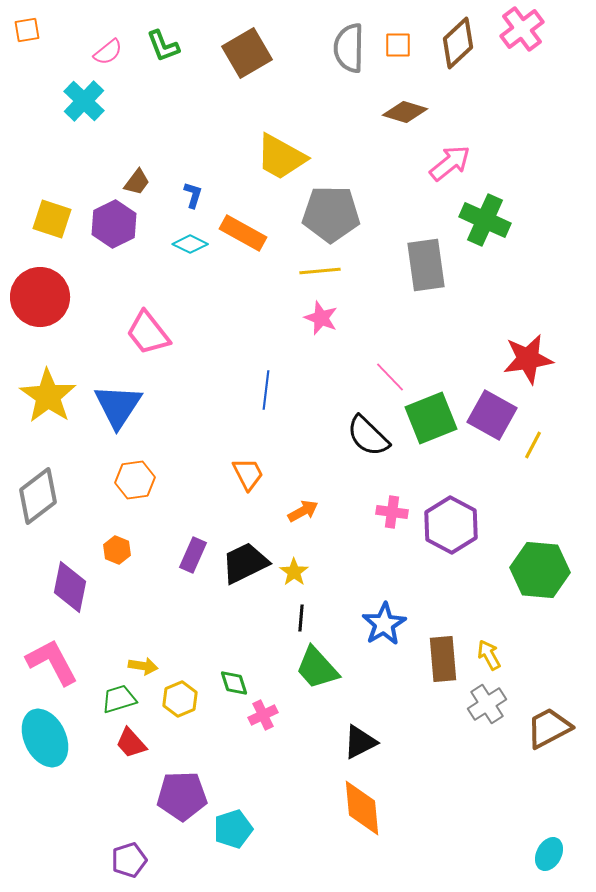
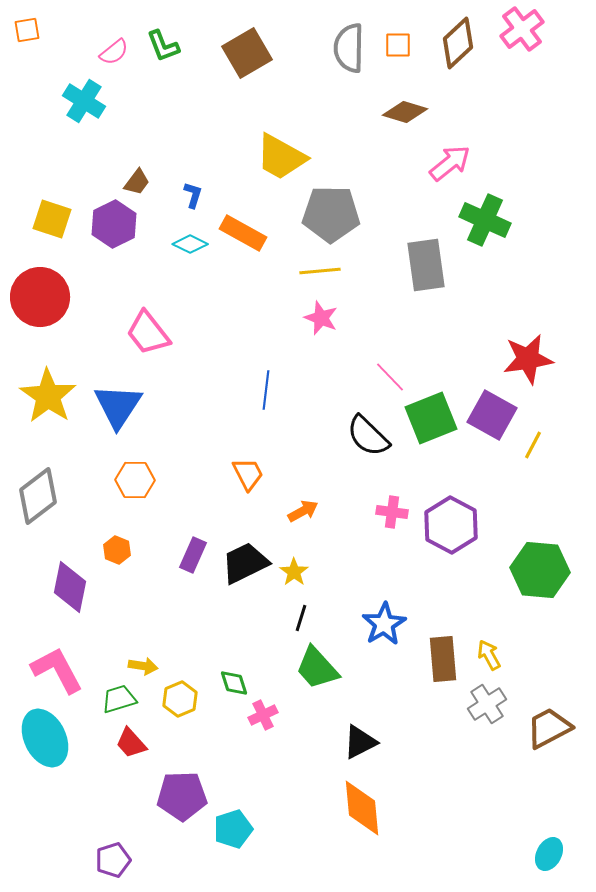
pink semicircle at (108, 52): moved 6 px right
cyan cross at (84, 101): rotated 12 degrees counterclockwise
orange hexagon at (135, 480): rotated 9 degrees clockwise
black line at (301, 618): rotated 12 degrees clockwise
pink L-shape at (52, 662): moved 5 px right, 8 px down
purple pentagon at (129, 860): moved 16 px left
